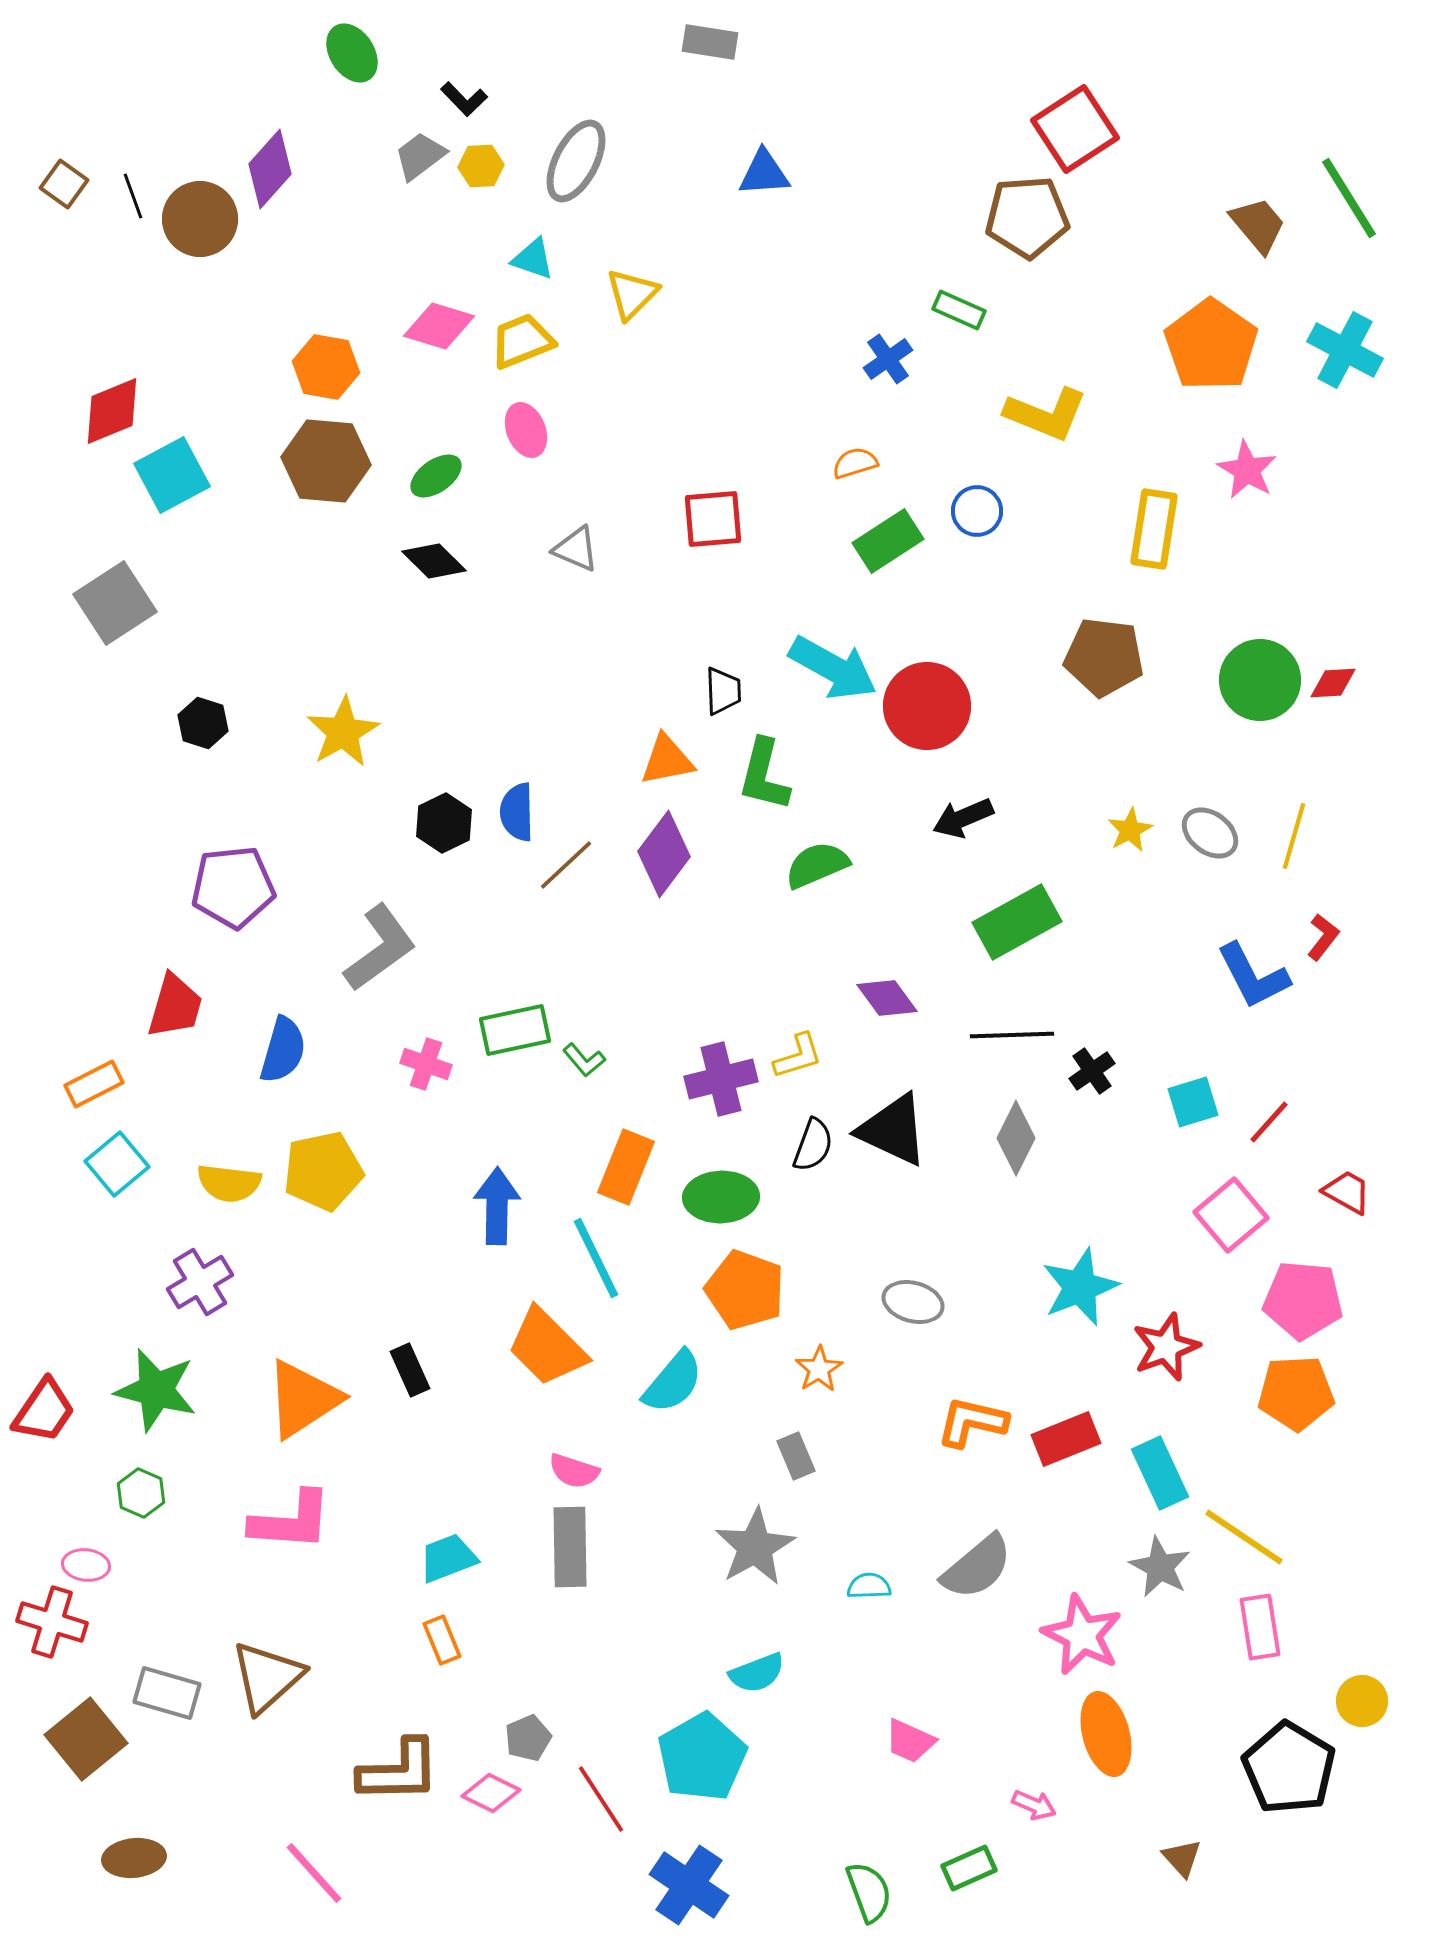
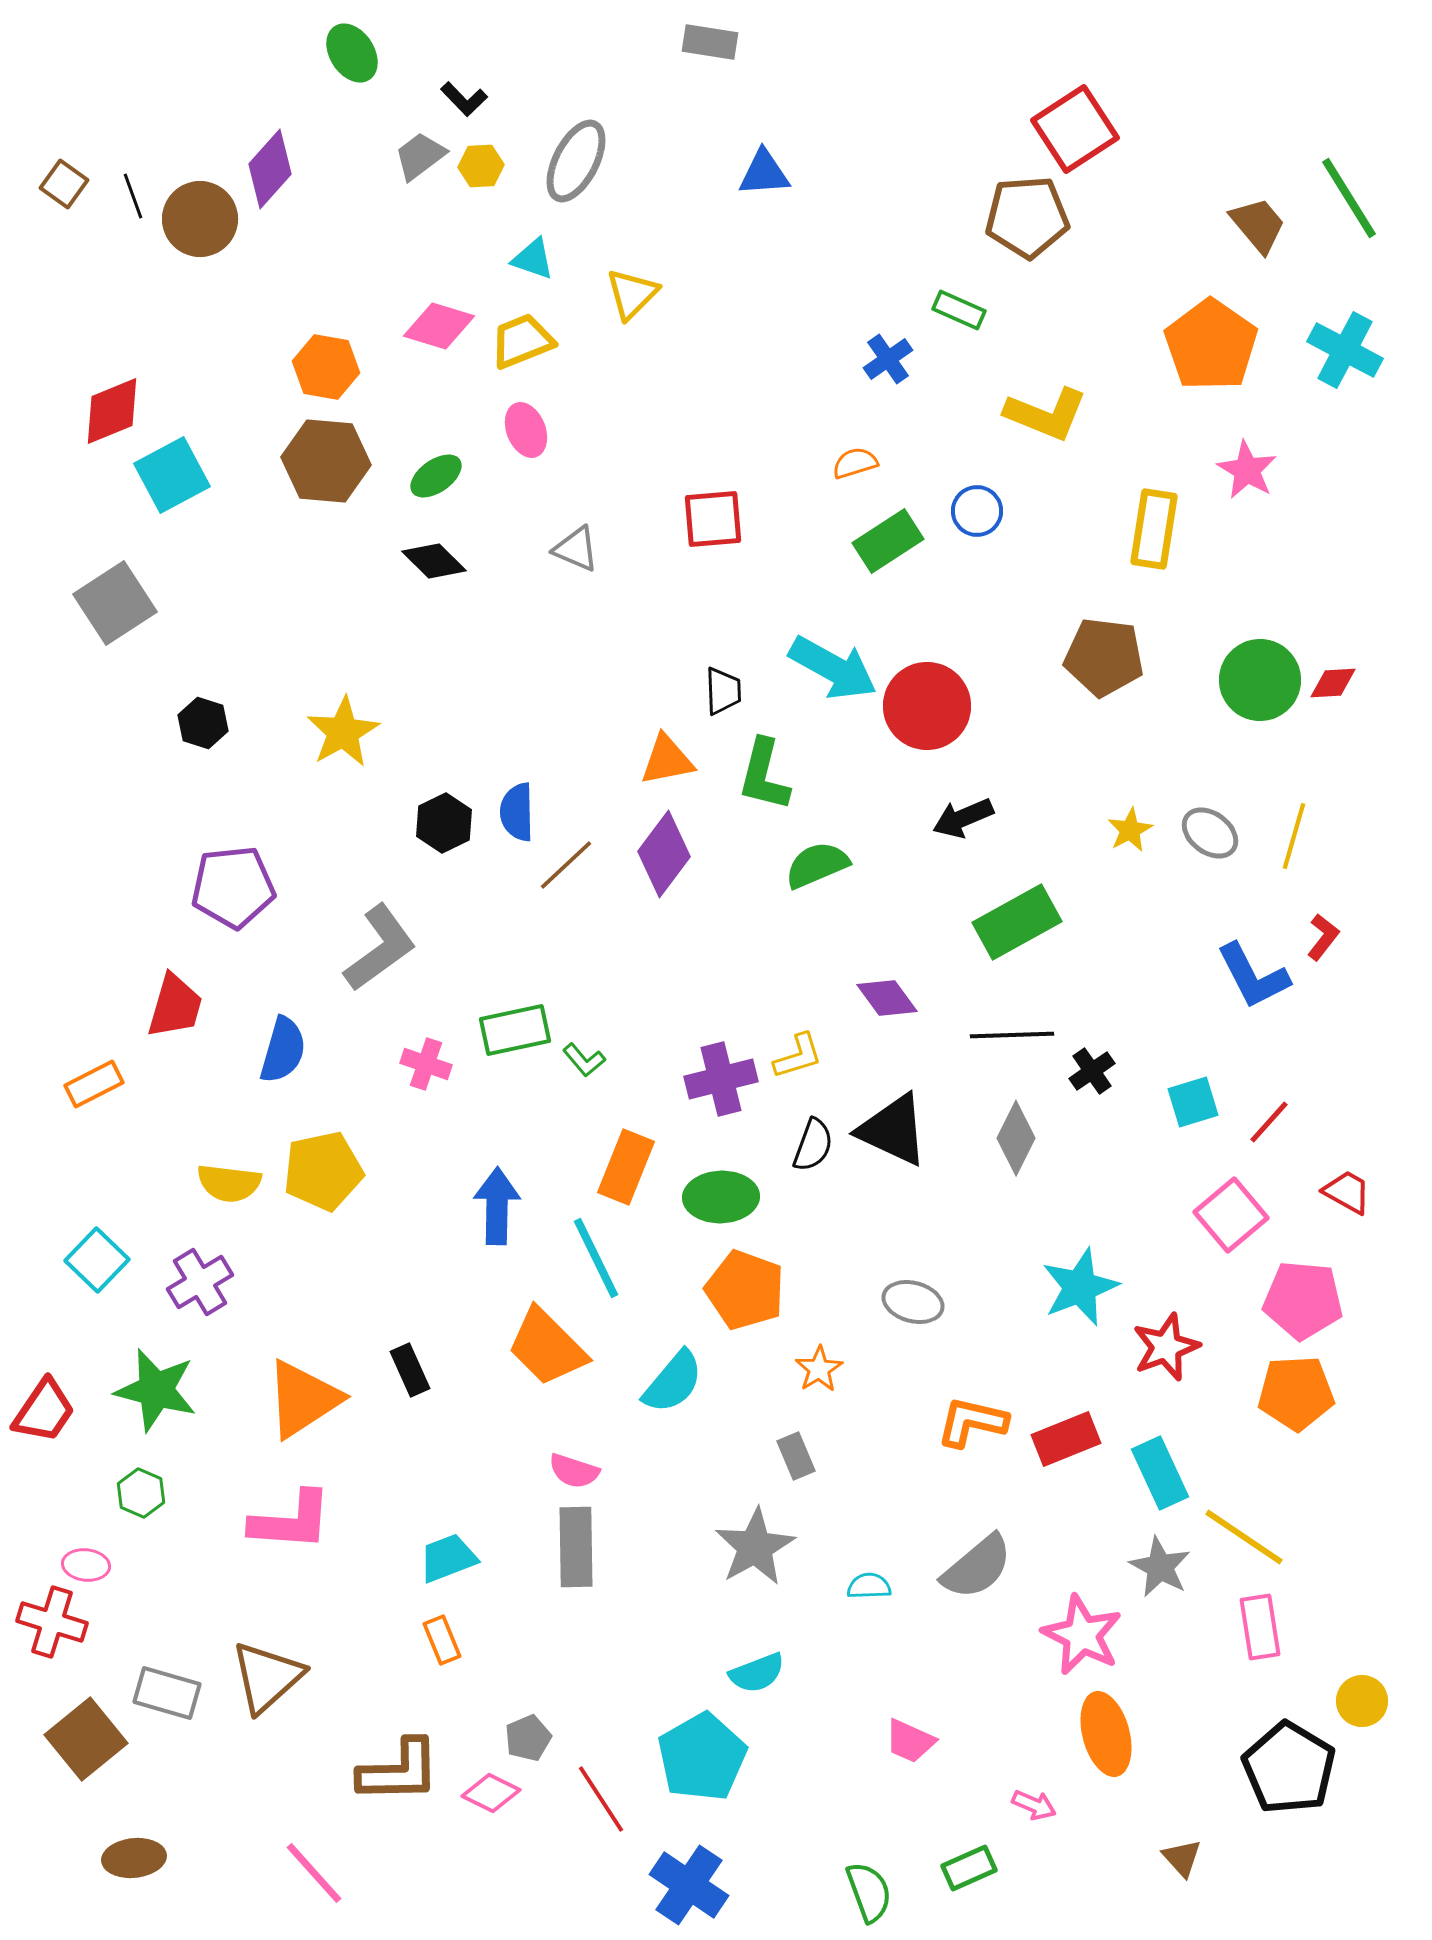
cyan square at (117, 1164): moved 20 px left, 96 px down; rotated 6 degrees counterclockwise
gray rectangle at (570, 1547): moved 6 px right
